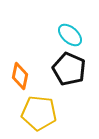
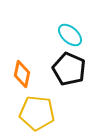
orange diamond: moved 2 px right, 2 px up
yellow pentagon: moved 2 px left
